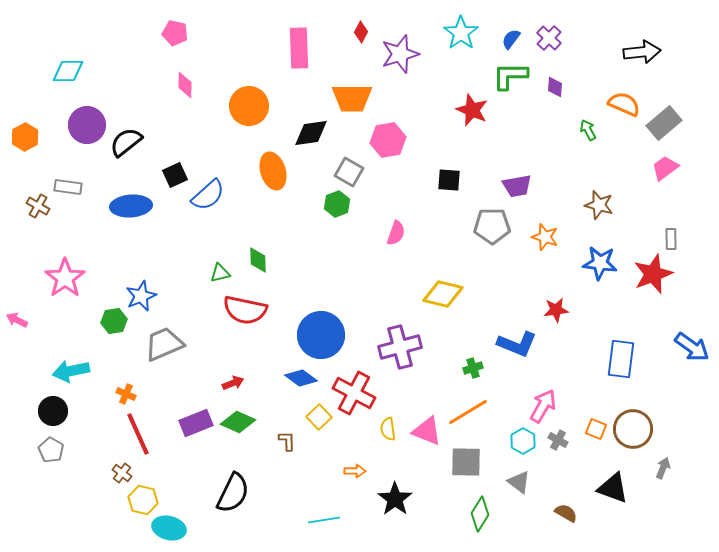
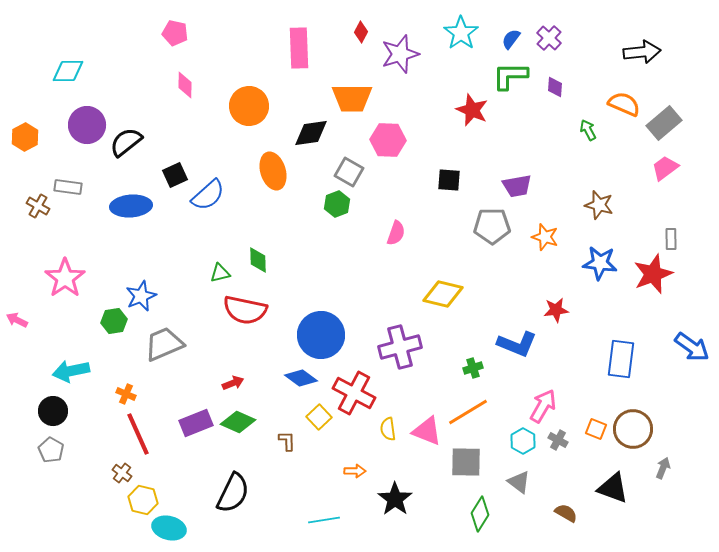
pink hexagon at (388, 140): rotated 12 degrees clockwise
